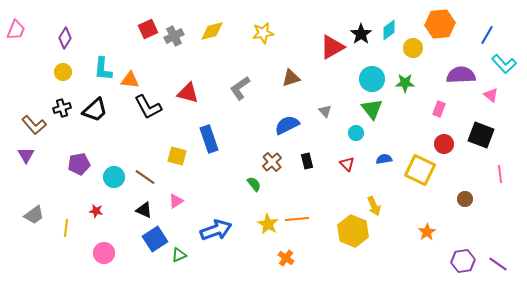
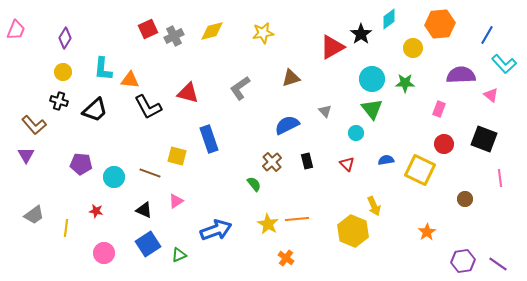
cyan diamond at (389, 30): moved 11 px up
black cross at (62, 108): moved 3 px left, 7 px up; rotated 36 degrees clockwise
black square at (481, 135): moved 3 px right, 4 px down
blue semicircle at (384, 159): moved 2 px right, 1 px down
purple pentagon at (79, 164): moved 2 px right; rotated 15 degrees clockwise
pink line at (500, 174): moved 4 px down
brown line at (145, 177): moved 5 px right, 4 px up; rotated 15 degrees counterclockwise
blue square at (155, 239): moved 7 px left, 5 px down
